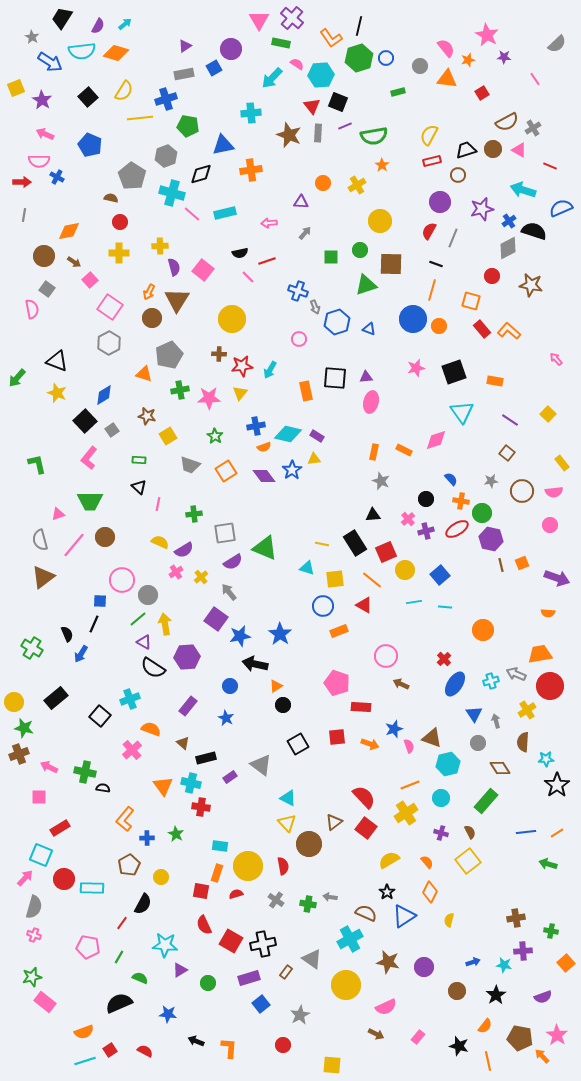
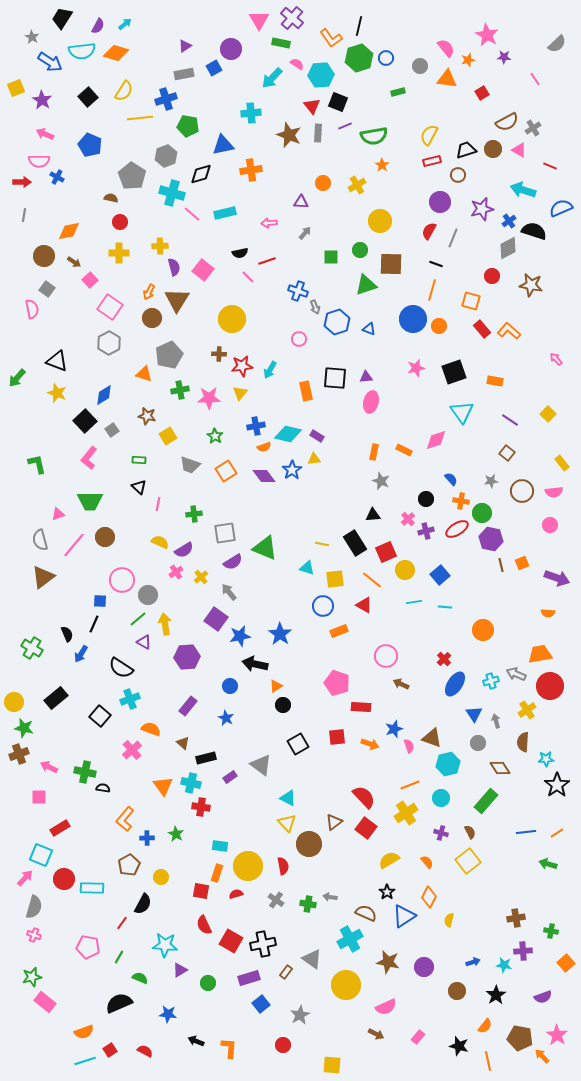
black semicircle at (153, 668): moved 32 px left
orange diamond at (430, 892): moved 1 px left, 5 px down
